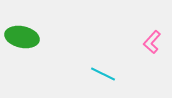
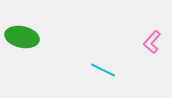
cyan line: moved 4 px up
